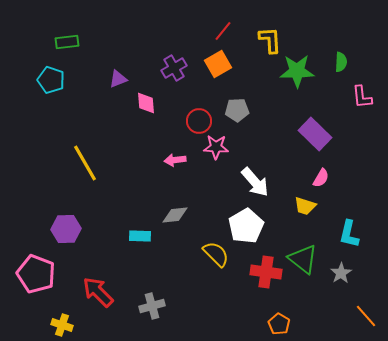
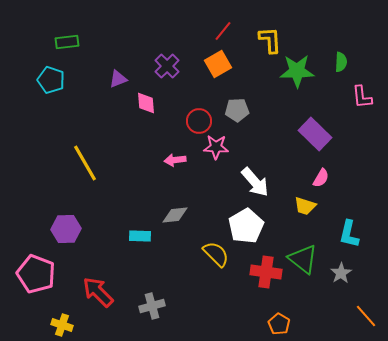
purple cross: moved 7 px left, 2 px up; rotated 15 degrees counterclockwise
